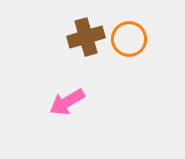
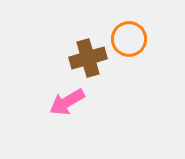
brown cross: moved 2 px right, 21 px down
